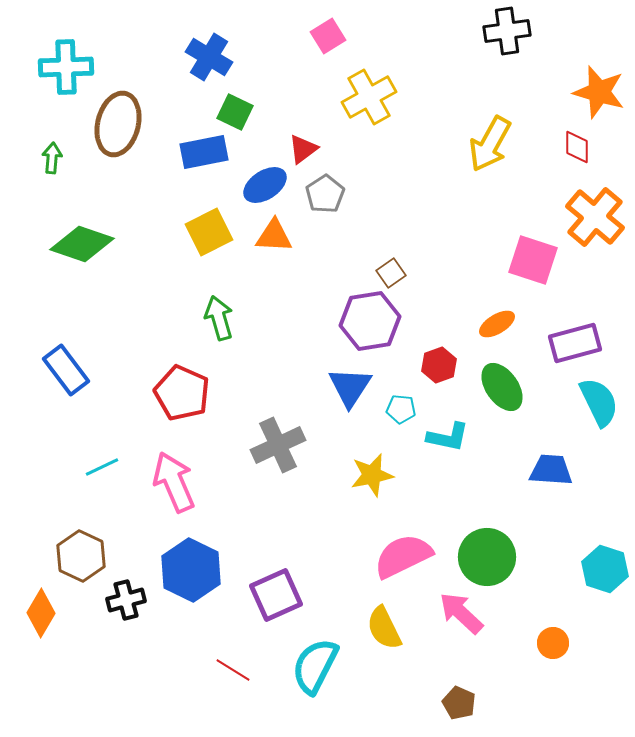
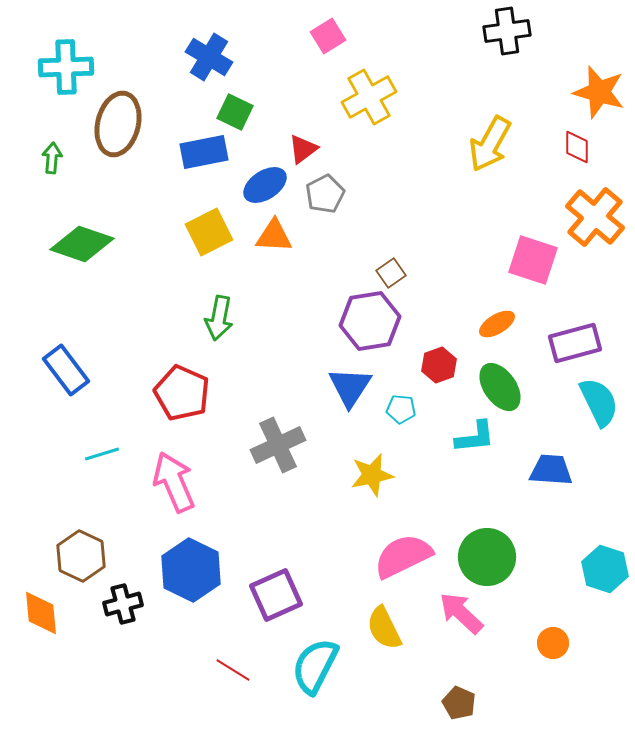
gray pentagon at (325, 194): rotated 6 degrees clockwise
green arrow at (219, 318): rotated 153 degrees counterclockwise
green ellipse at (502, 387): moved 2 px left
cyan L-shape at (448, 437): moved 27 px right; rotated 18 degrees counterclockwise
cyan line at (102, 467): moved 13 px up; rotated 8 degrees clockwise
black cross at (126, 600): moved 3 px left, 4 px down
orange diamond at (41, 613): rotated 36 degrees counterclockwise
